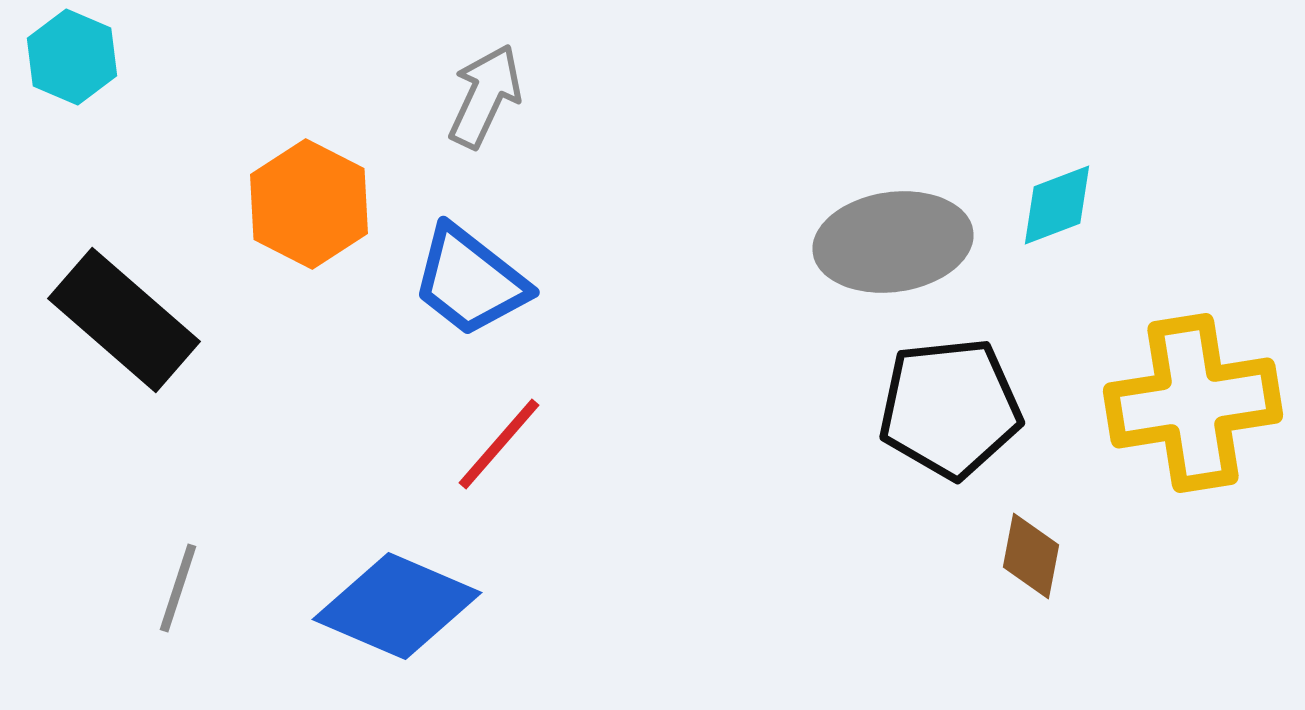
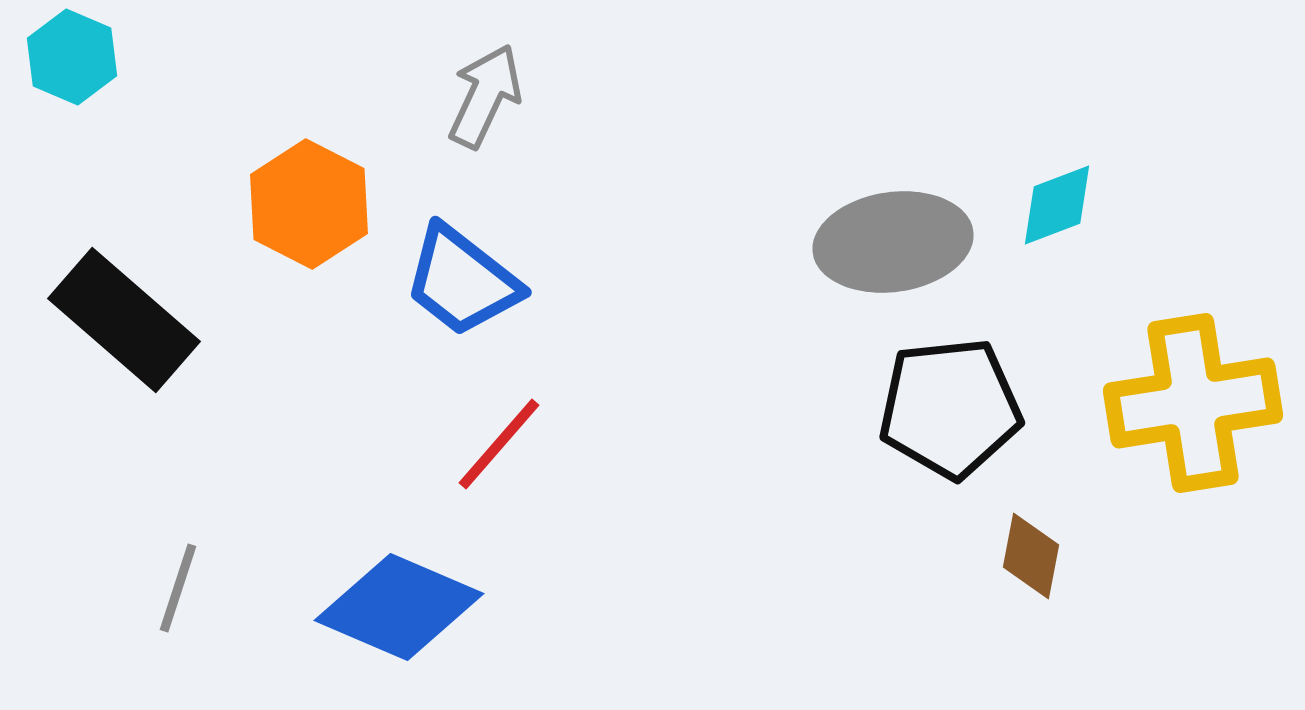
blue trapezoid: moved 8 px left
blue diamond: moved 2 px right, 1 px down
